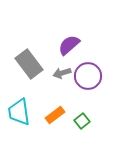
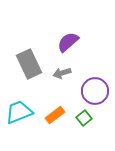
purple semicircle: moved 1 px left, 3 px up
gray rectangle: rotated 12 degrees clockwise
purple circle: moved 7 px right, 15 px down
cyan trapezoid: rotated 76 degrees clockwise
green square: moved 2 px right, 3 px up
